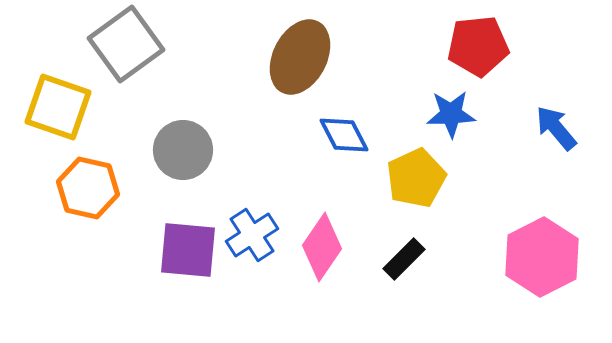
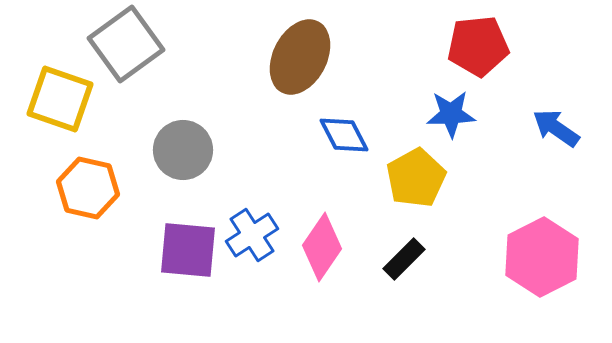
yellow square: moved 2 px right, 8 px up
blue arrow: rotated 15 degrees counterclockwise
yellow pentagon: rotated 4 degrees counterclockwise
